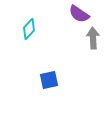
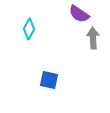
cyan diamond: rotated 15 degrees counterclockwise
blue square: rotated 24 degrees clockwise
